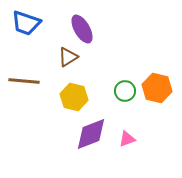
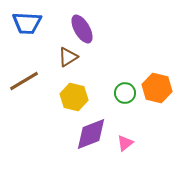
blue trapezoid: moved 1 px right; rotated 16 degrees counterclockwise
brown line: rotated 36 degrees counterclockwise
green circle: moved 2 px down
pink triangle: moved 2 px left, 4 px down; rotated 18 degrees counterclockwise
